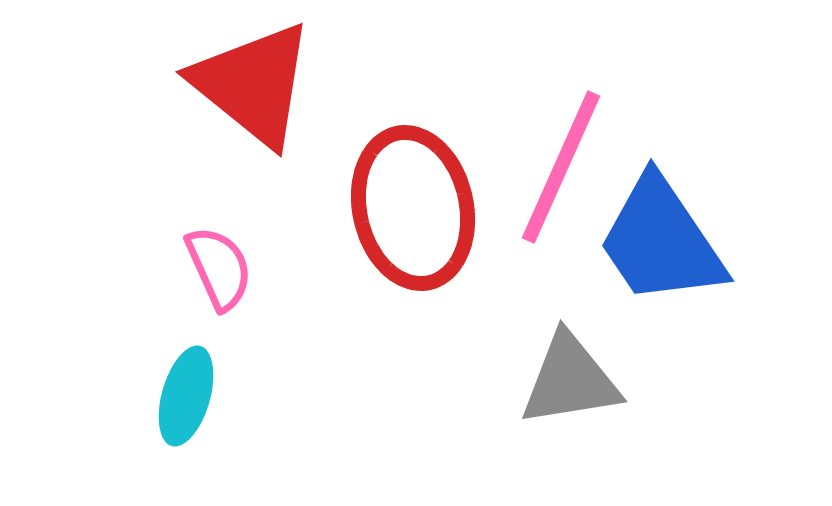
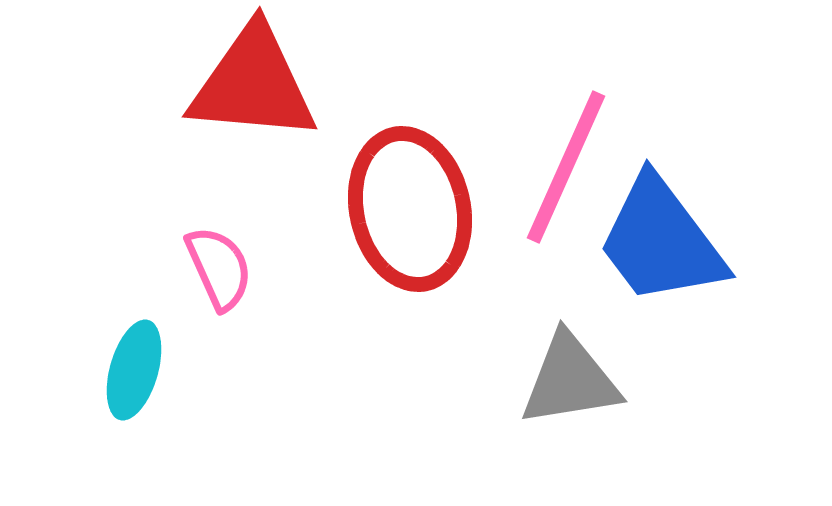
red triangle: rotated 34 degrees counterclockwise
pink line: moved 5 px right
red ellipse: moved 3 px left, 1 px down
blue trapezoid: rotated 3 degrees counterclockwise
cyan ellipse: moved 52 px left, 26 px up
